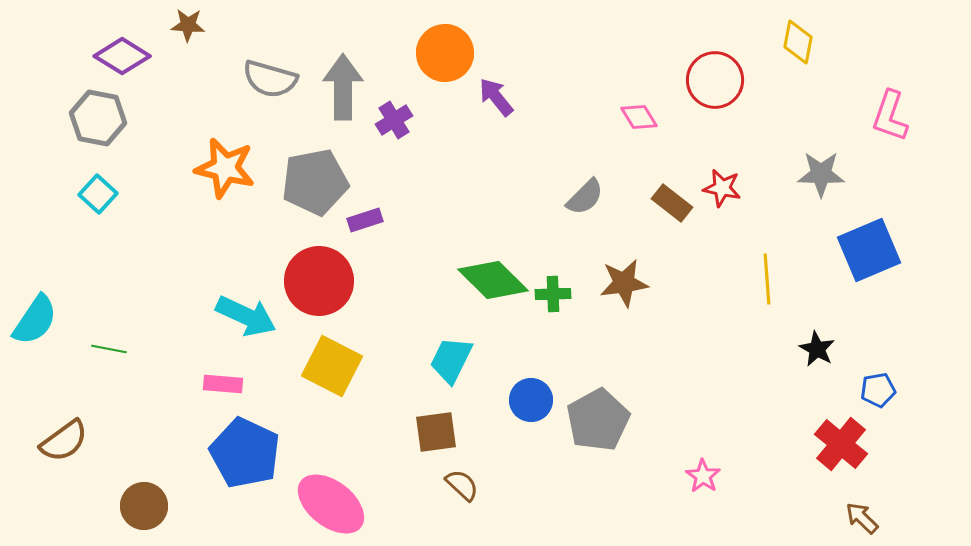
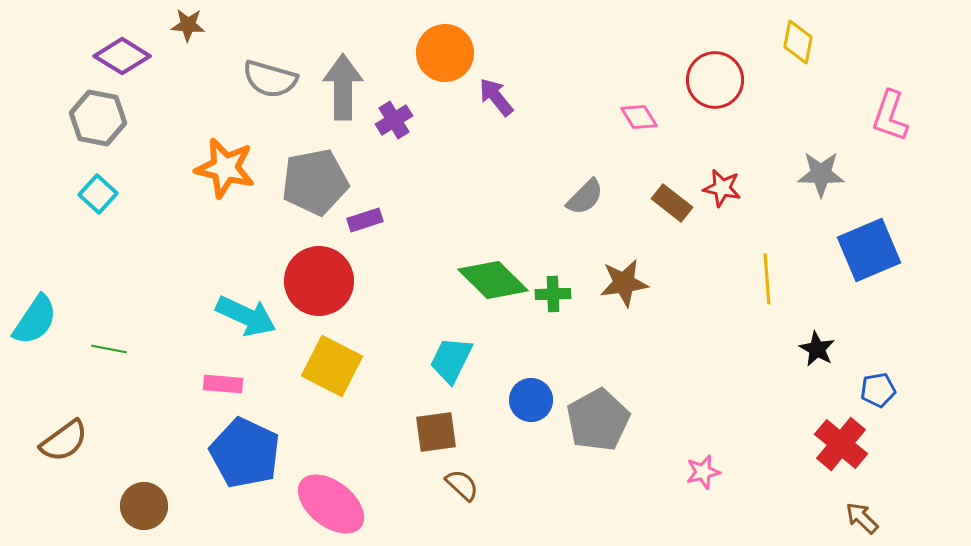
pink star at (703, 476): moved 4 px up; rotated 24 degrees clockwise
